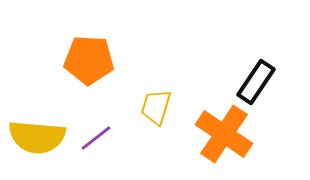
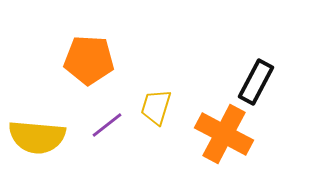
black rectangle: rotated 6 degrees counterclockwise
orange cross: rotated 6 degrees counterclockwise
purple line: moved 11 px right, 13 px up
